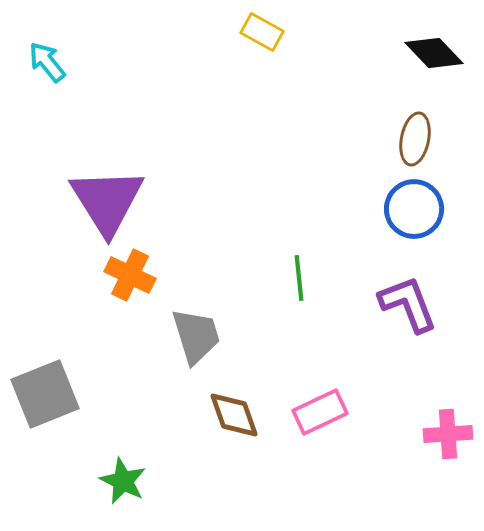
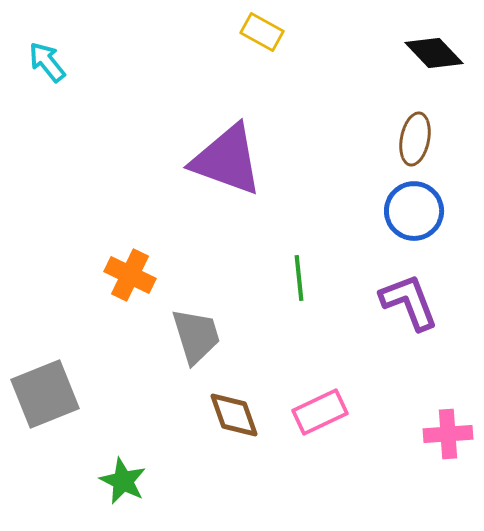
purple triangle: moved 120 px right, 41 px up; rotated 38 degrees counterclockwise
blue circle: moved 2 px down
purple L-shape: moved 1 px right, 2 px up
